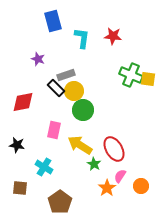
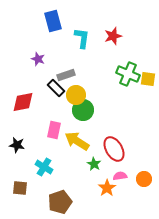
red star: rotated 24 degrees counterclockwise
green cross: moved 3 px left, 1 px up
yellow circle: moved 2 px right, 4 px down
yellow arrow: moved 3 px left, 4 px up
pink semicircle: rotated 48 degrees clockwise
orange circle: moved 3 px right, 7 px up
brown pentagon: rotated 15 degrees clockwise
